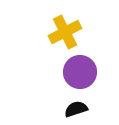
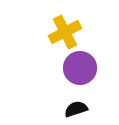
purple circle: moved 4 px up
